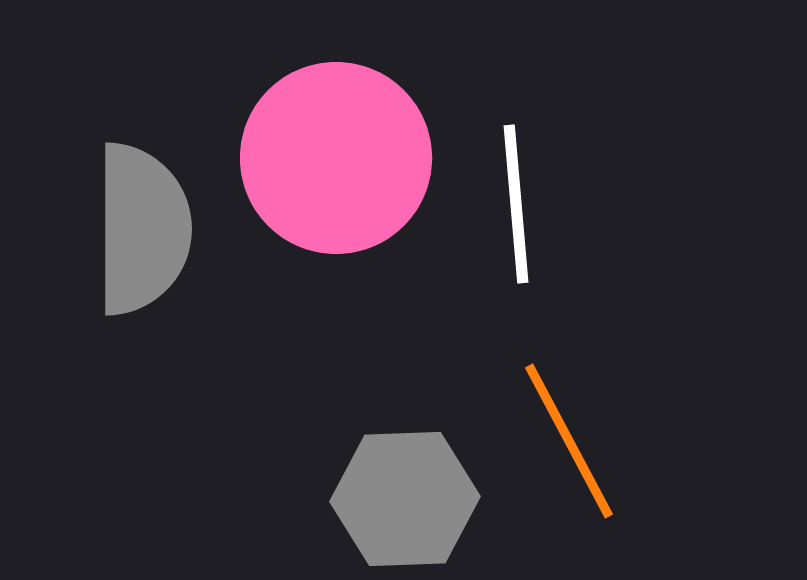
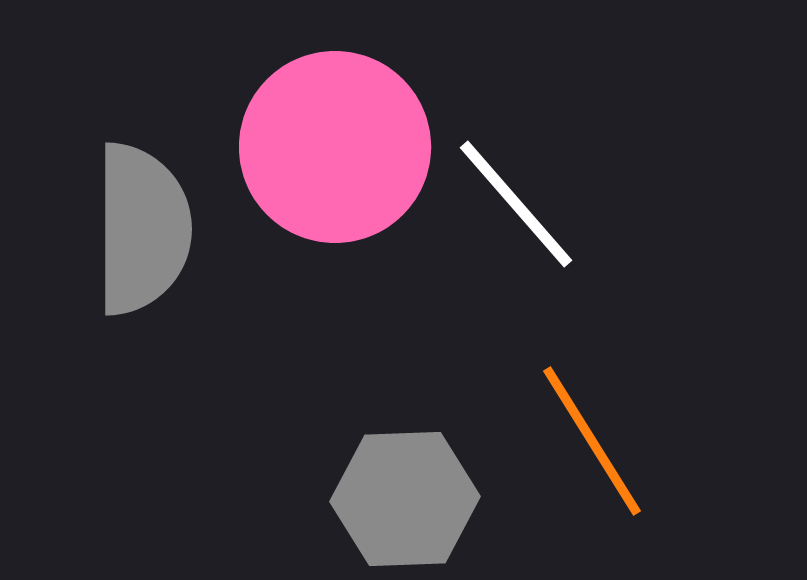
pink circle: moved 1 px left, 11 px up
white line: rotated 36 degrees counterclockwise
orange line: moved 23 px right; rotated 4 degrees counterclockwise
